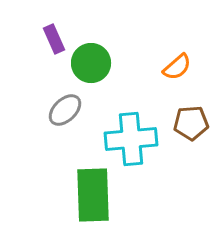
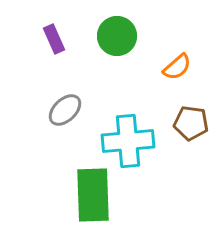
green circle: moved 26 px right, 27 px up
brown pentagon: rotated 12 degrees clockwise
cyan cross: moved 3 px left, 2 px down
